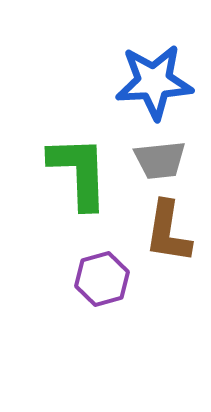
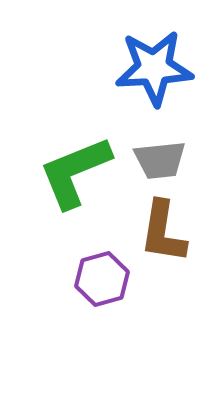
blue star: moved 14 px up
green L-shape: moved 4 px left; rotated 110 degrees counterclockwise
brown L-shape: moved 5 px left
